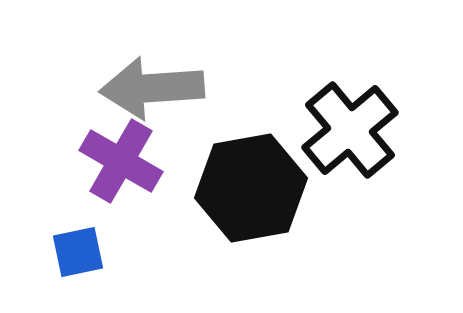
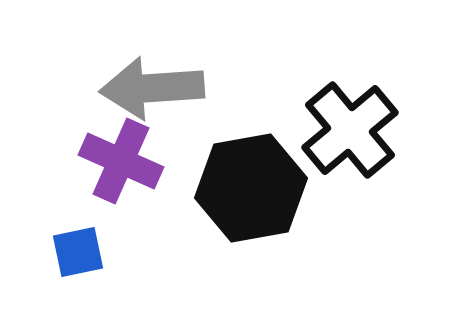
purple cross: rotated 6 degrees counterclockwise
